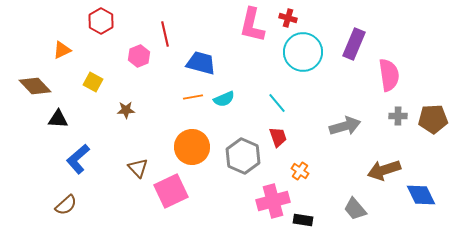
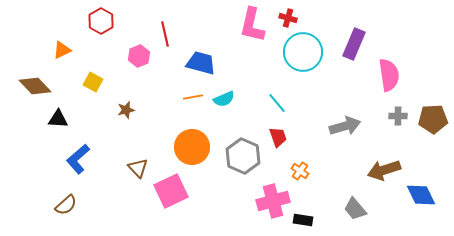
brown star: rotated 12 degrees counterclockwise
